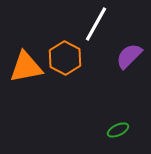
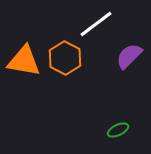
white line: rotated 24 degrees clockwise
orange triangle: moved 2 px left, 6 px up; rotated 21 degrees clockwise
